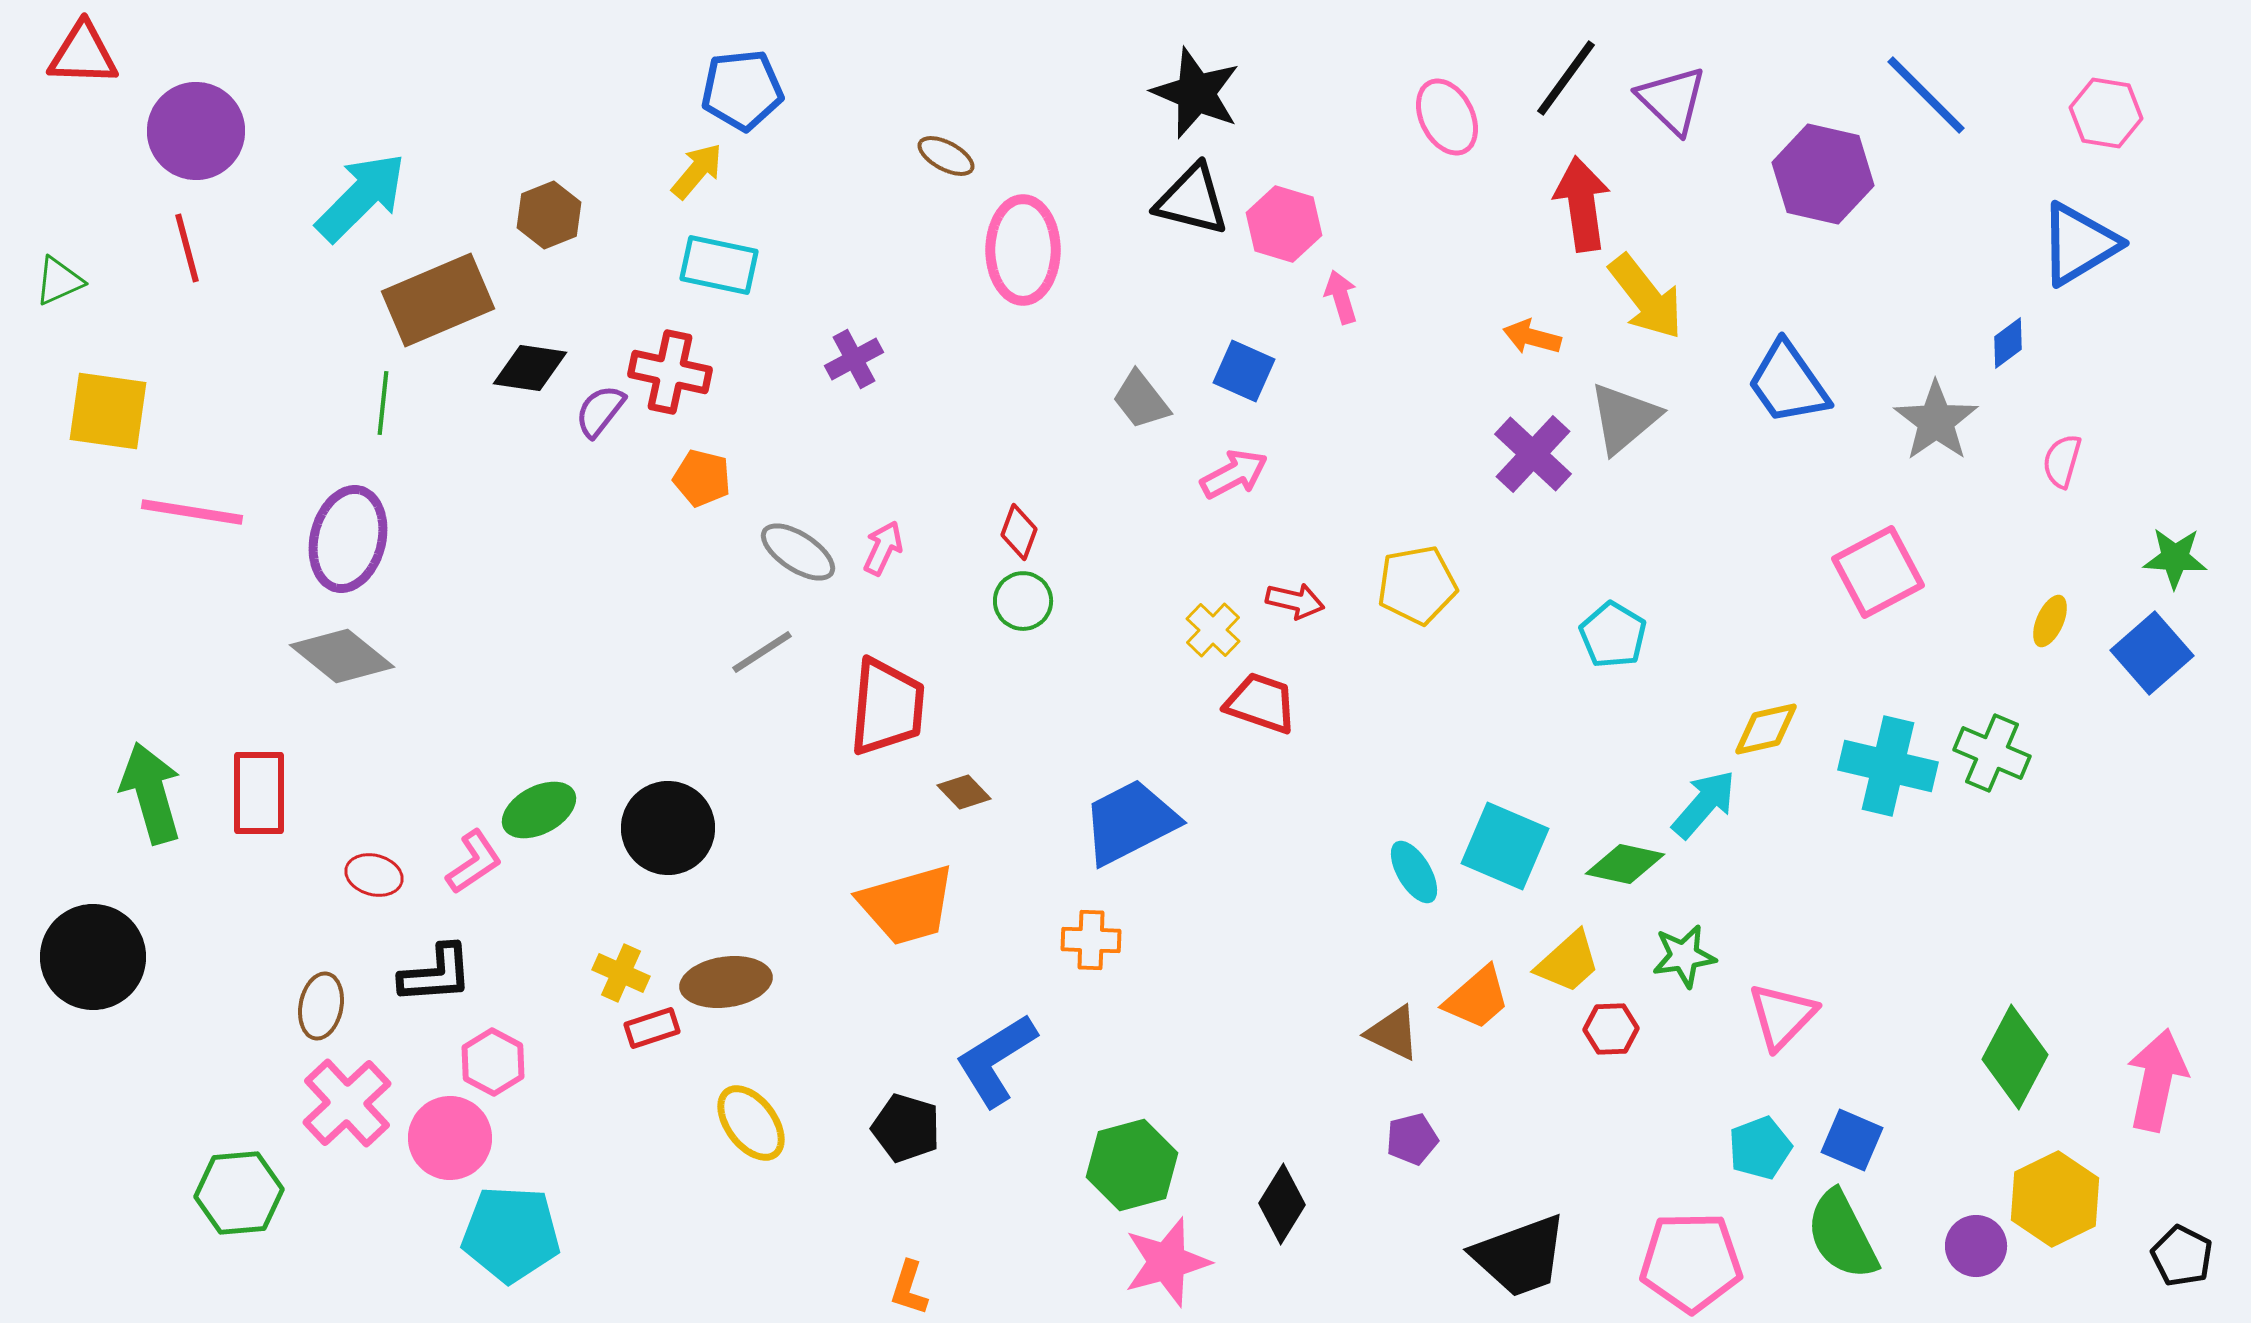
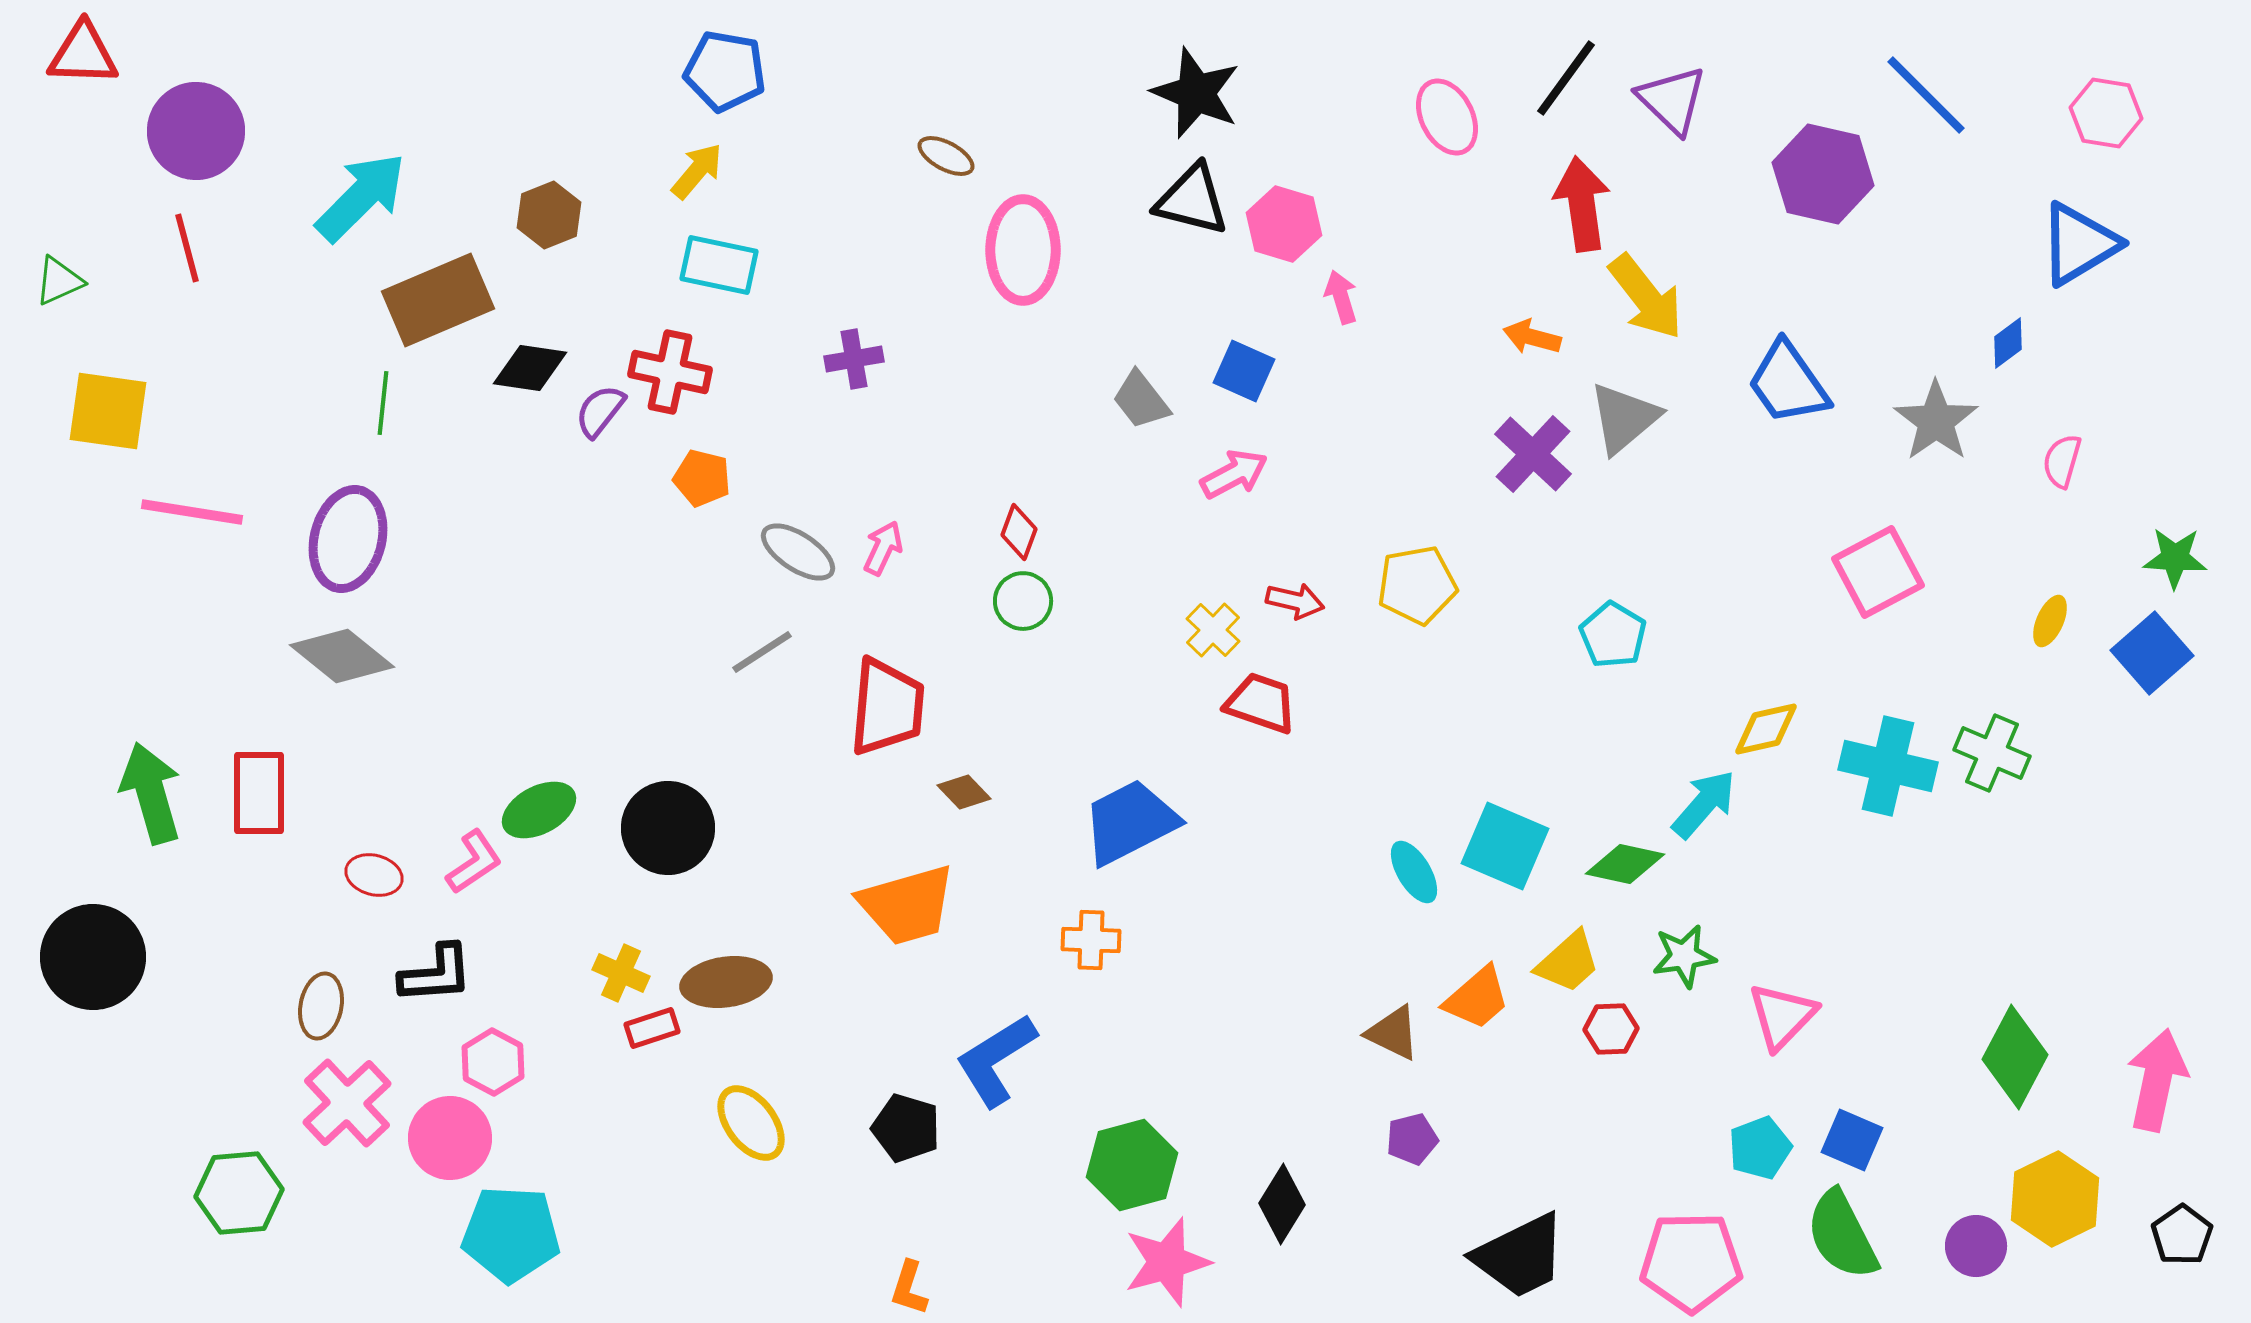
blue pentagon at (742, 90): moved 17 px left, 19 px up; rotated 16 degrees clockwise
purple cross at (854, 359): rotated 18 degrees clockwise
black trapezoid at (1520, 1256): rotated 6 degrees counterclockwise
black pentagon at (2182, 1256): moved 21 px up; rotated 10 degrees clockwise
